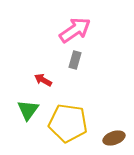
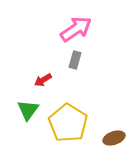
pink arrow: moved 1 px right, 1 px up
red arrow: rotated 60 degrees counterclockwise
yellow pentagon: rotated 24 degrees clockwise
